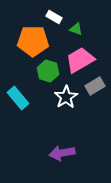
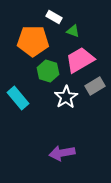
green triangle: moved 3 px left, 2 px down
